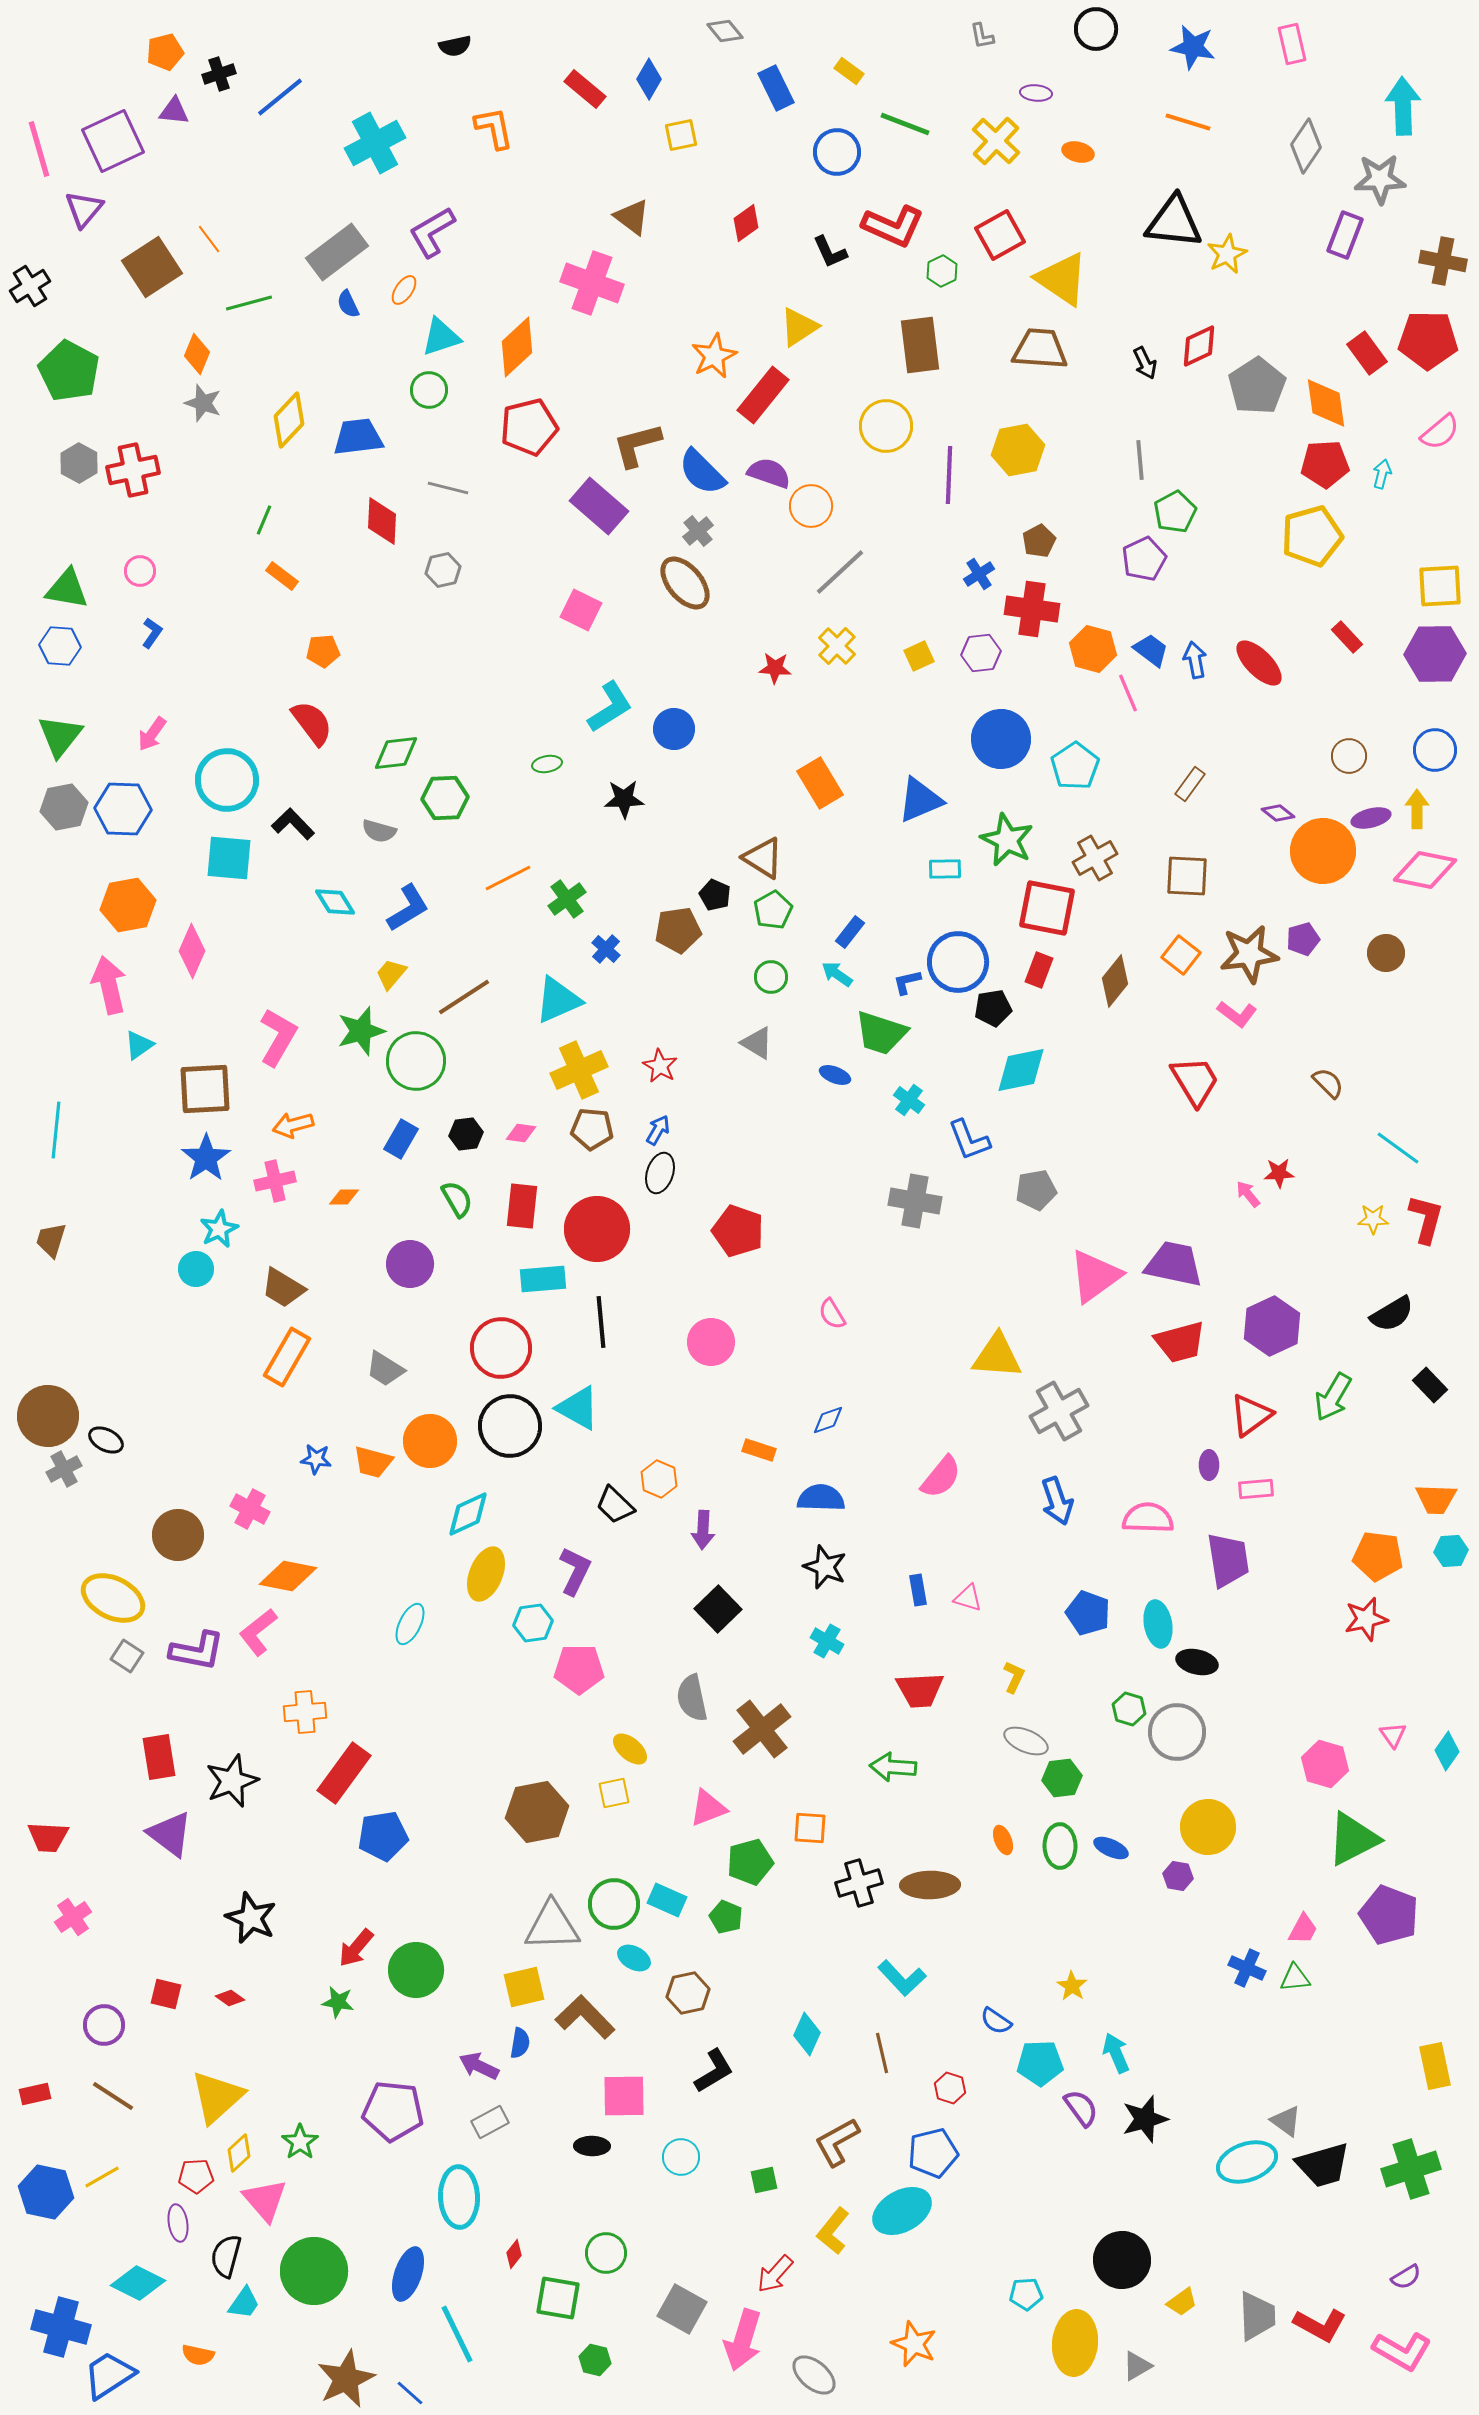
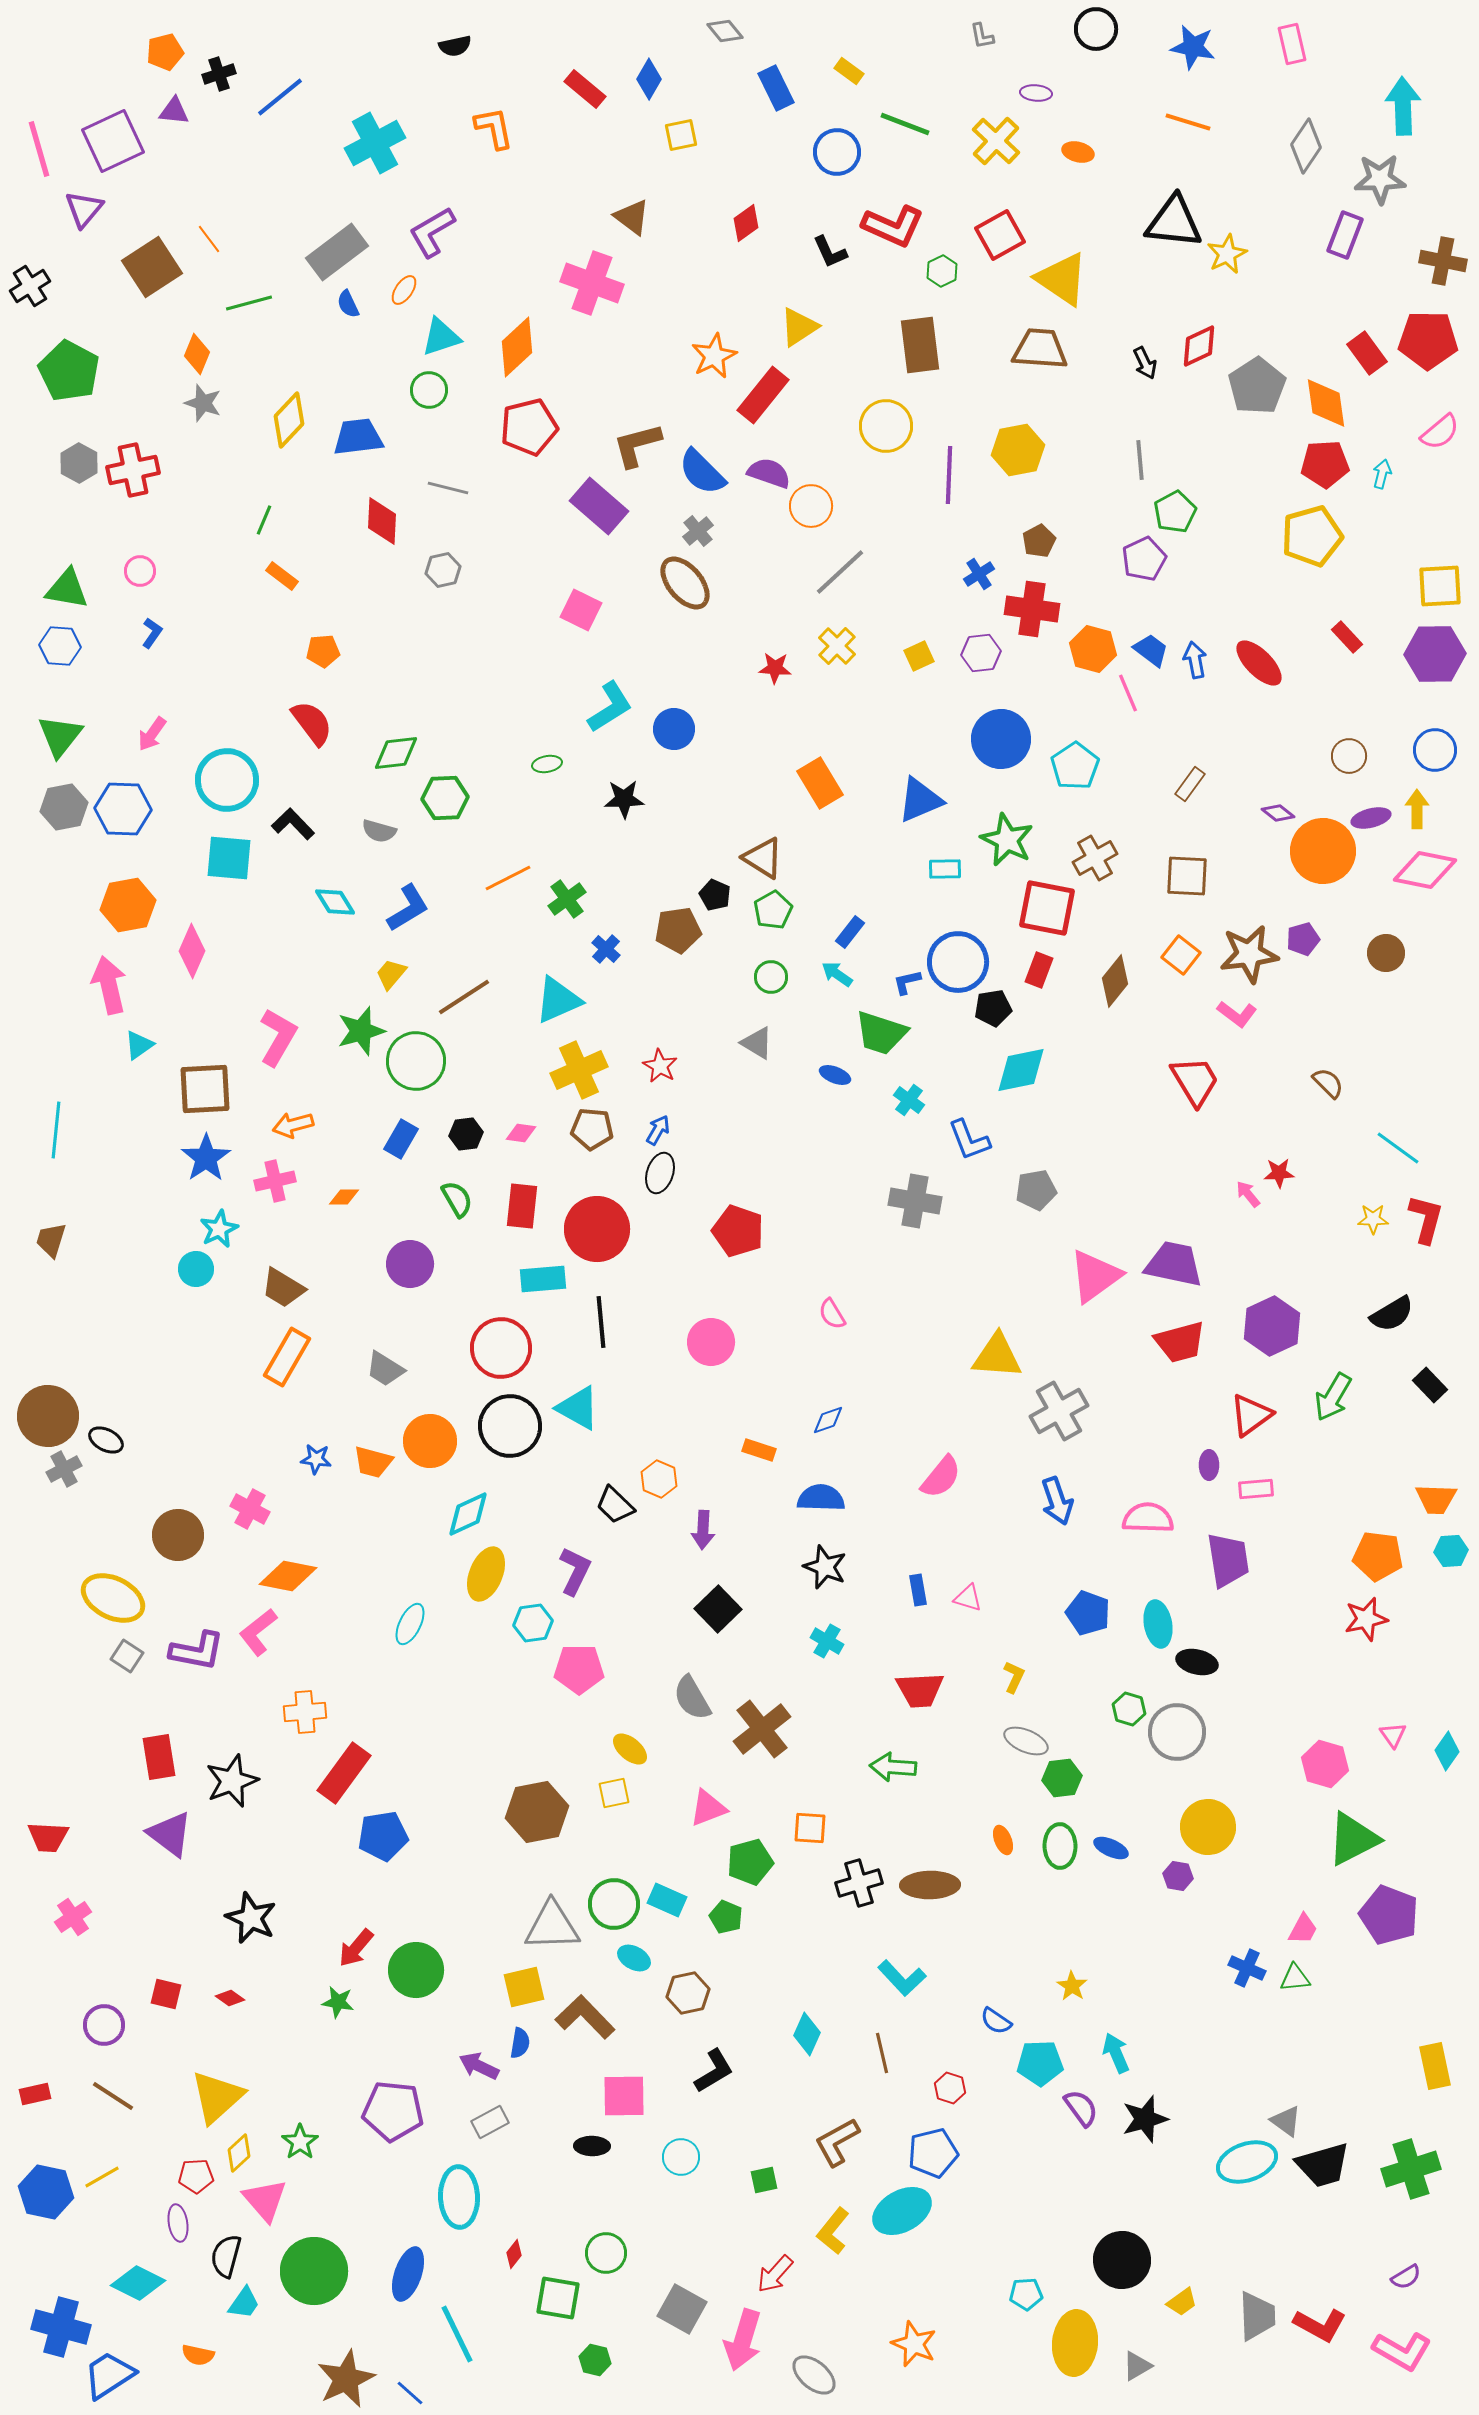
gray semicircle at (692, 1698): rotated 18 degrees counterclockwise
